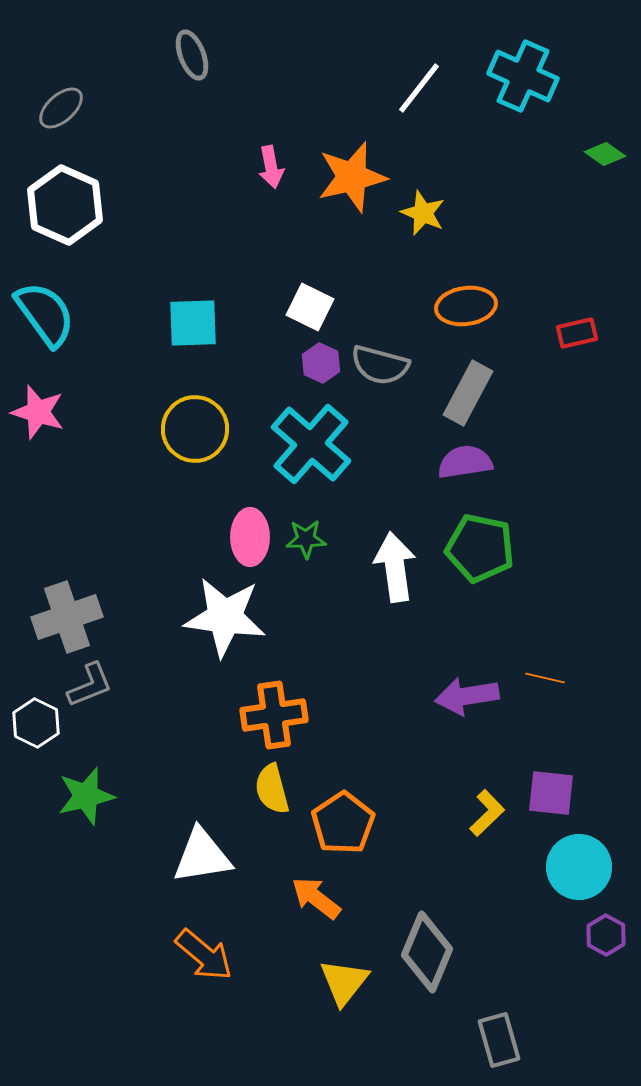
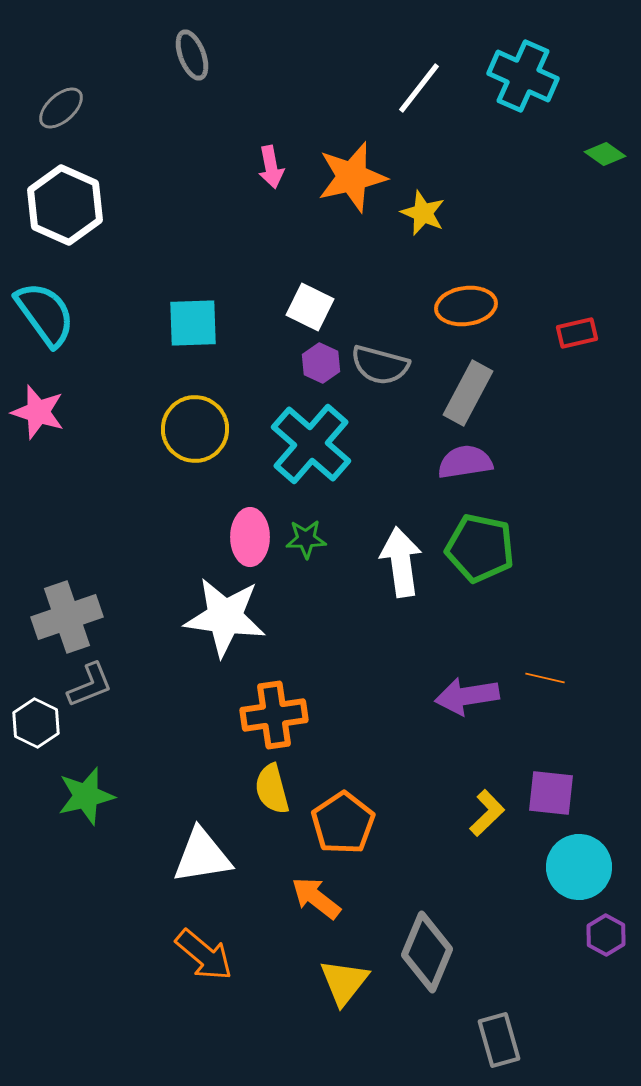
white arrow at (395, 567): moved 6 px right, 5 px up
